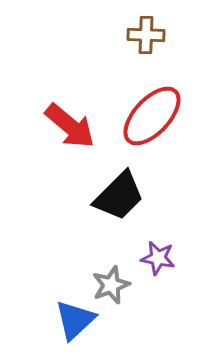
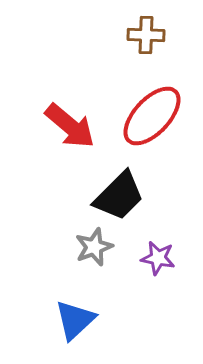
gray star: moved 17 px left, 38 px up
